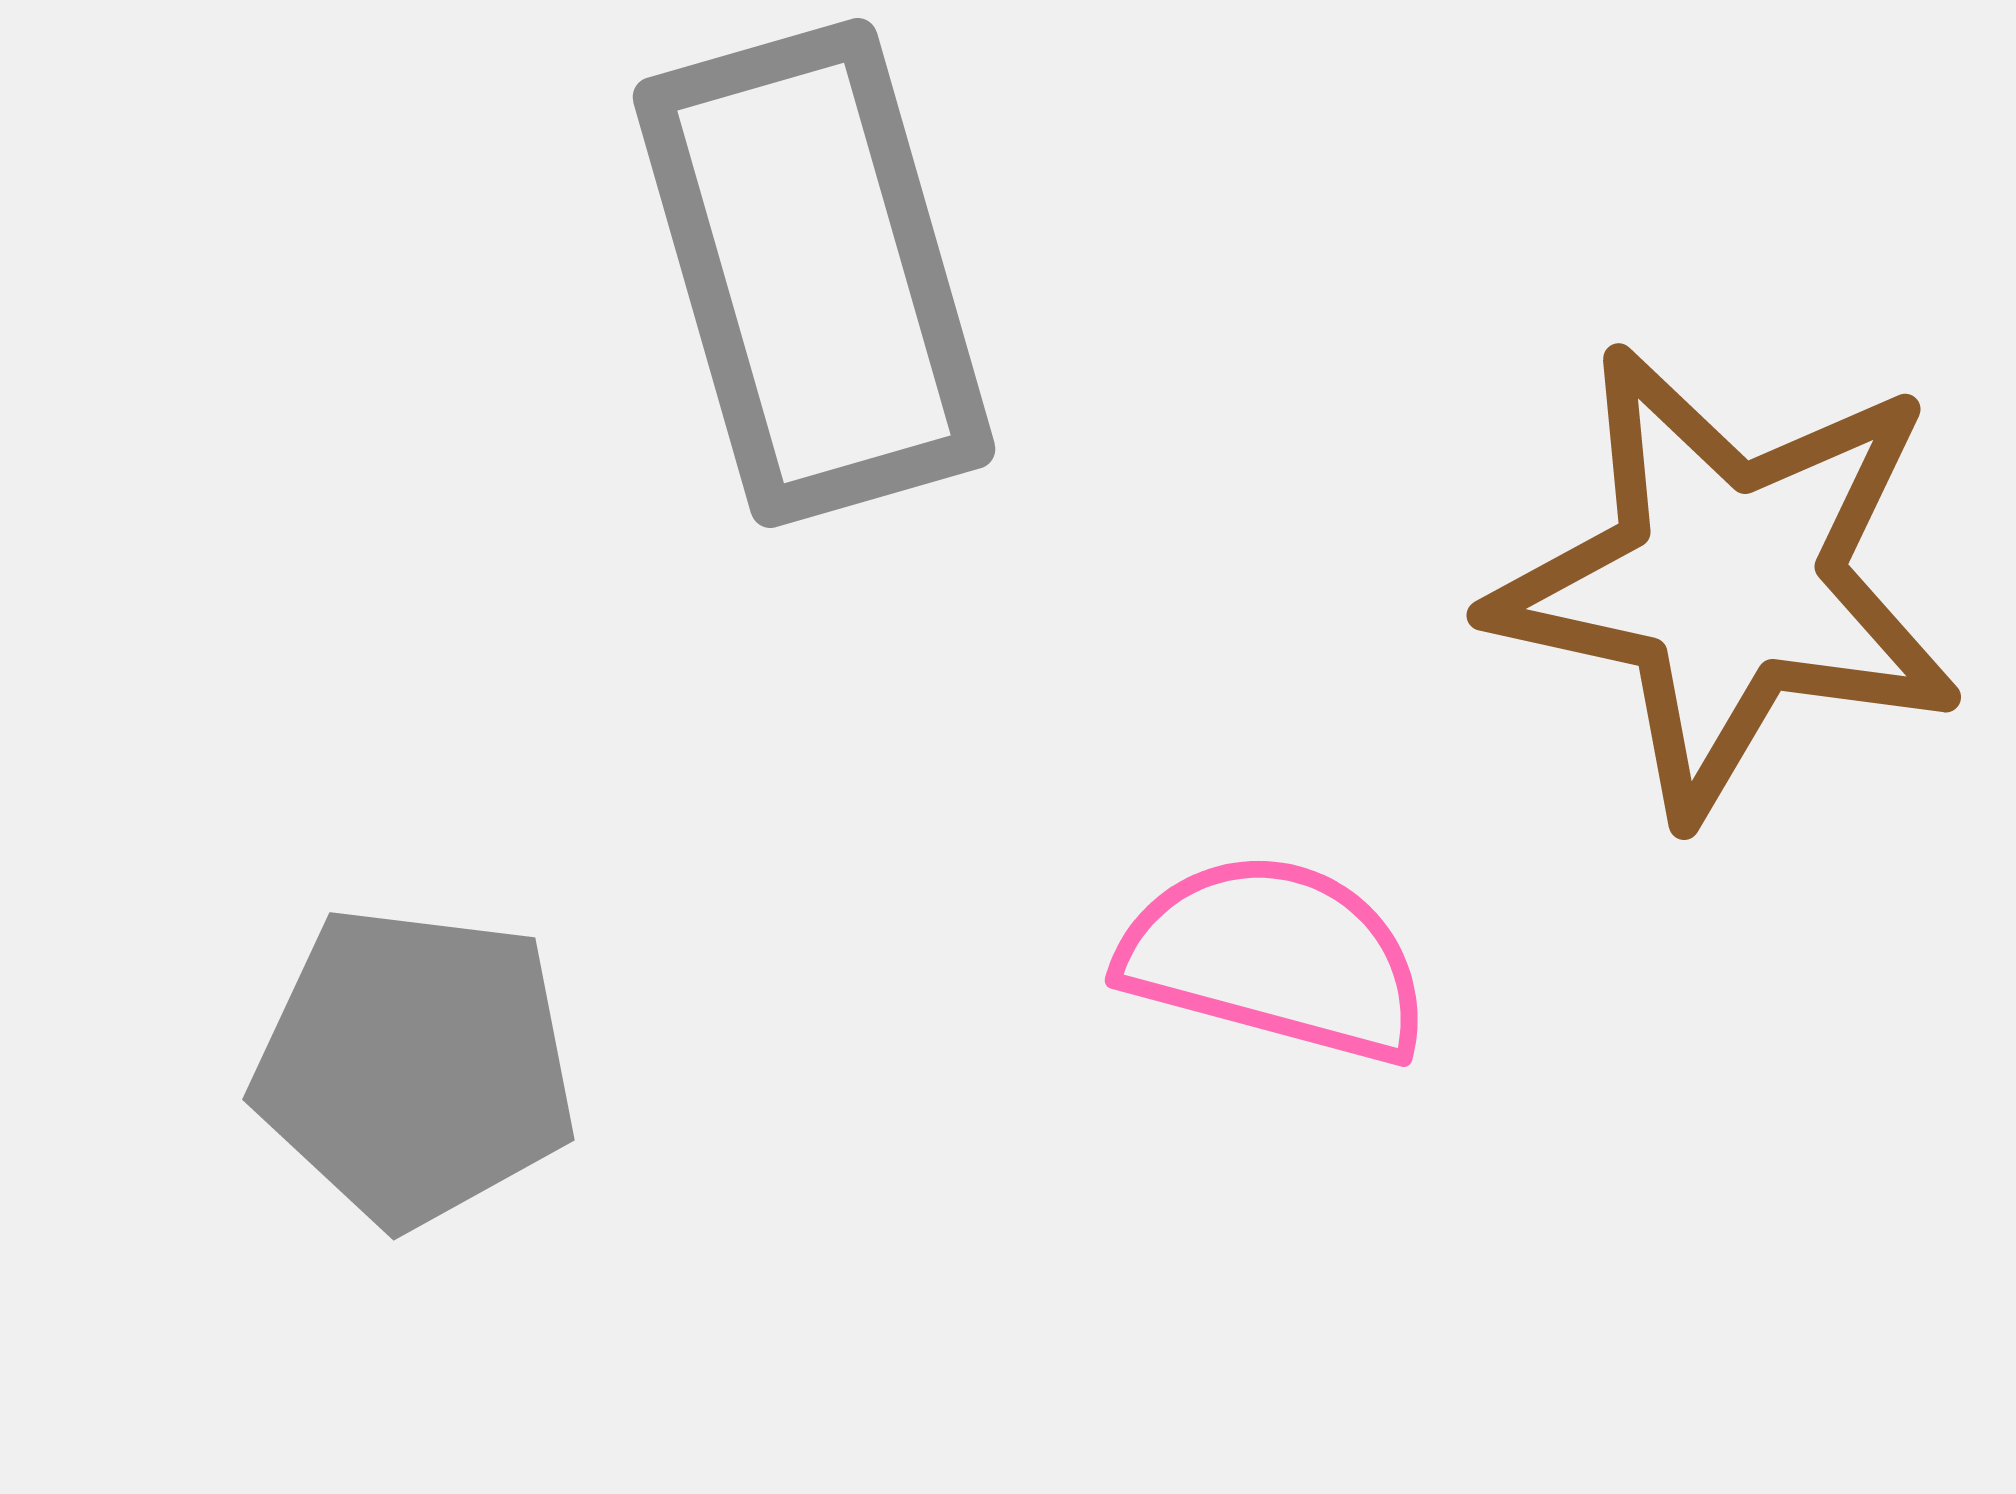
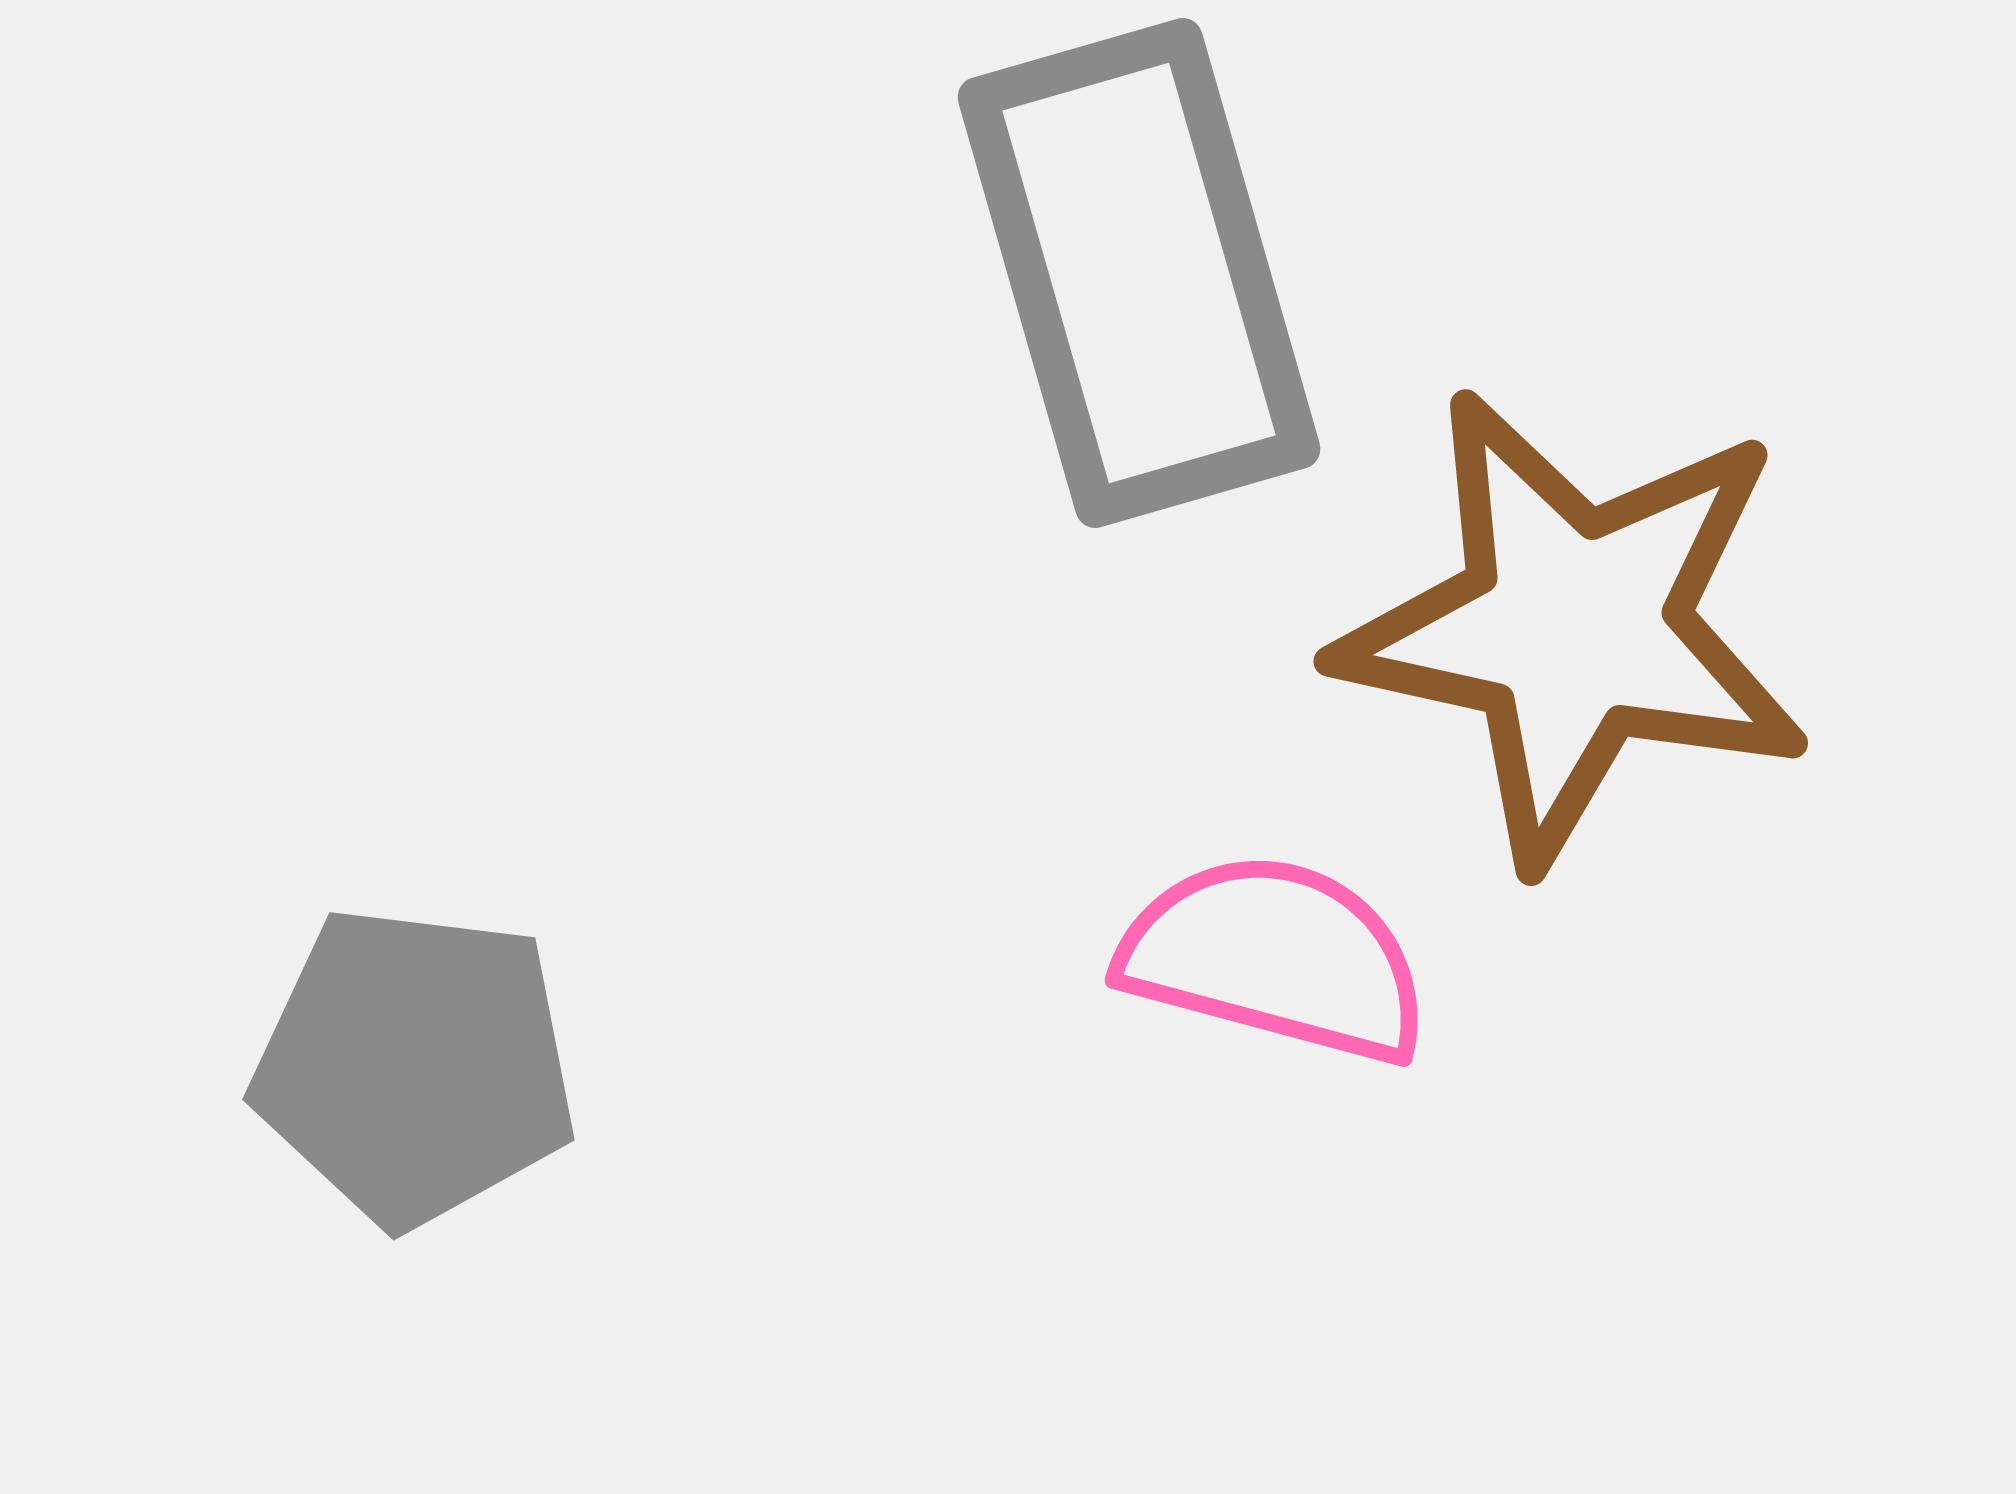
gray rectangle: moved 325 px right
brown star: moved 153 px left, 46 px down
